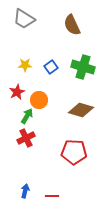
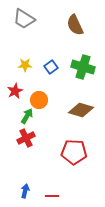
brown semicircle: moved 3 px right
red star: moved 2 px left, 1 px up
